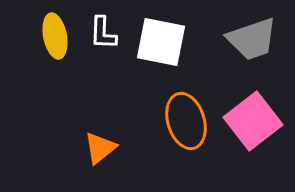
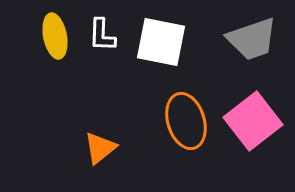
white L-shape: moved 1 px left, 2 px down
